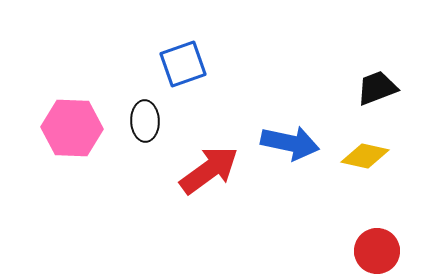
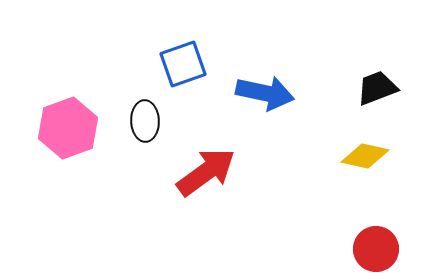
pink hexagon: moved 4 px left; rotated 22 degrees counterclockwise
blue arrow: moved 25 px left, 50 px up
red arrow: moved 3 px left, 2 px down
red circle: moved 1 px left, 2 px up
